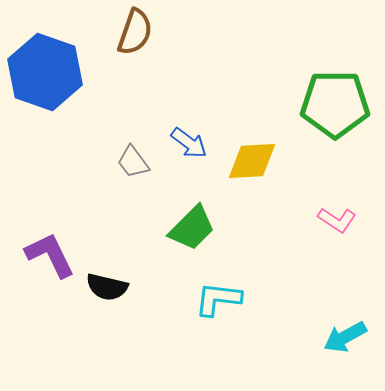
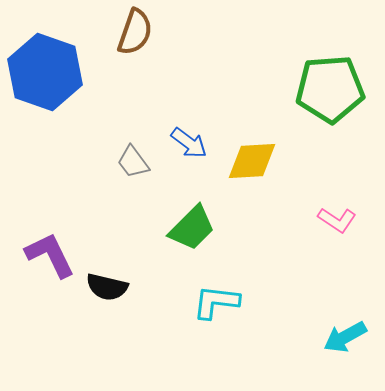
green pentagon: moved 5 px left, 15 px up; rotated 4 degrees counterclockwise
cyan L-shape: moved 2 px left, 3 px down
